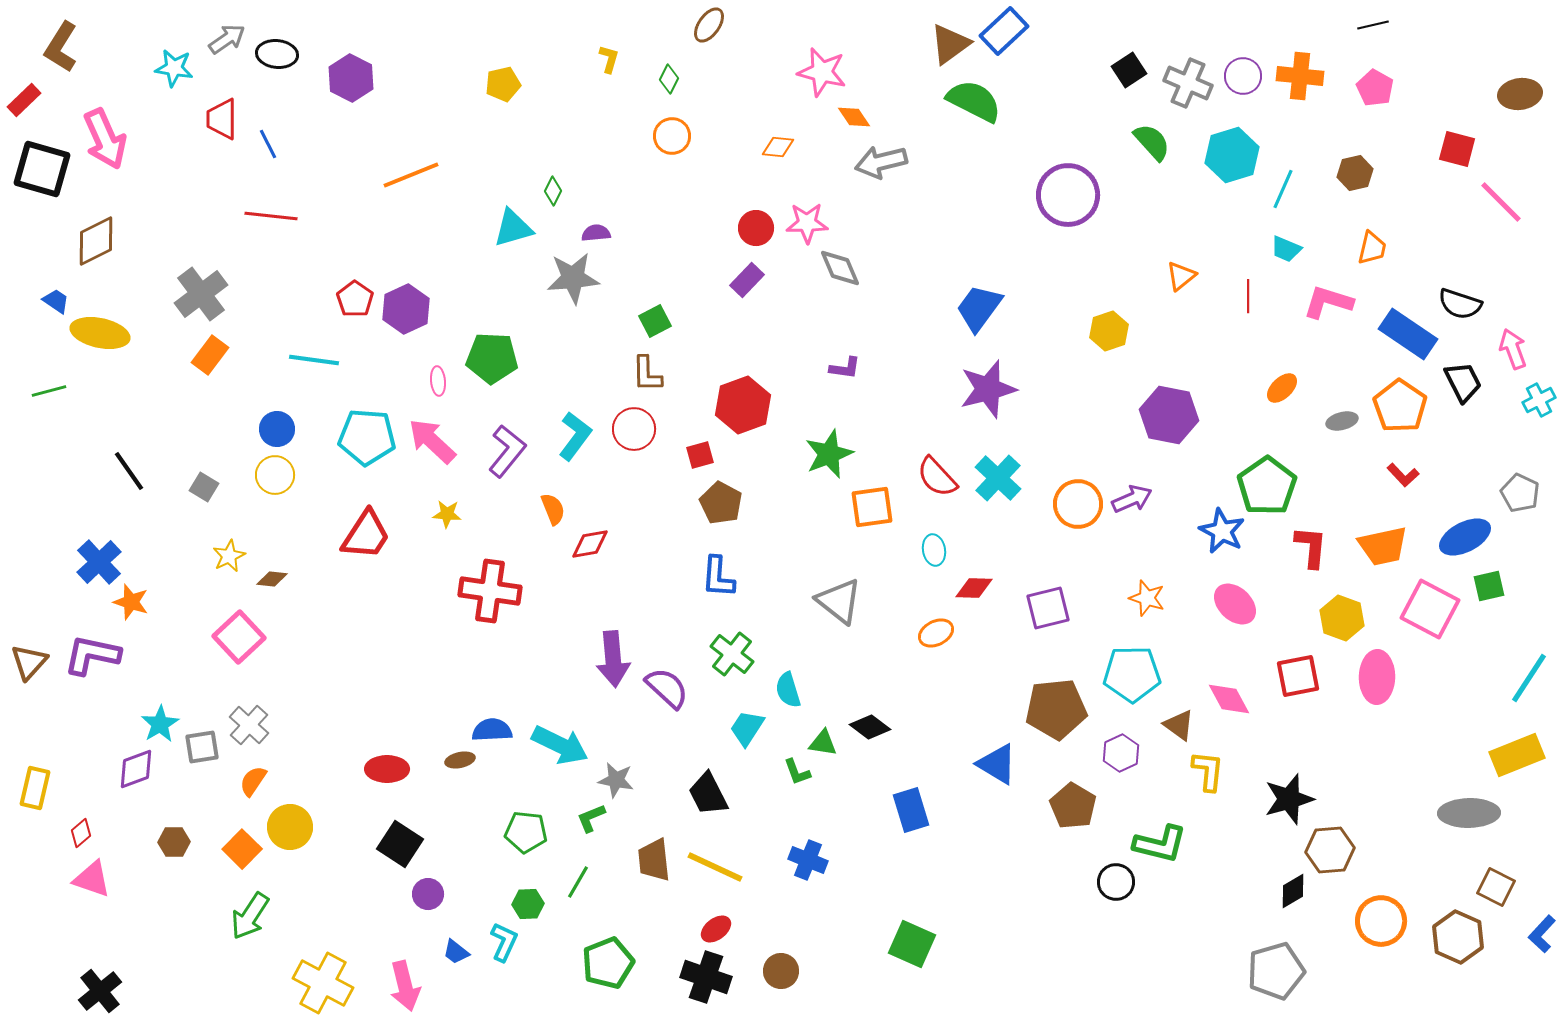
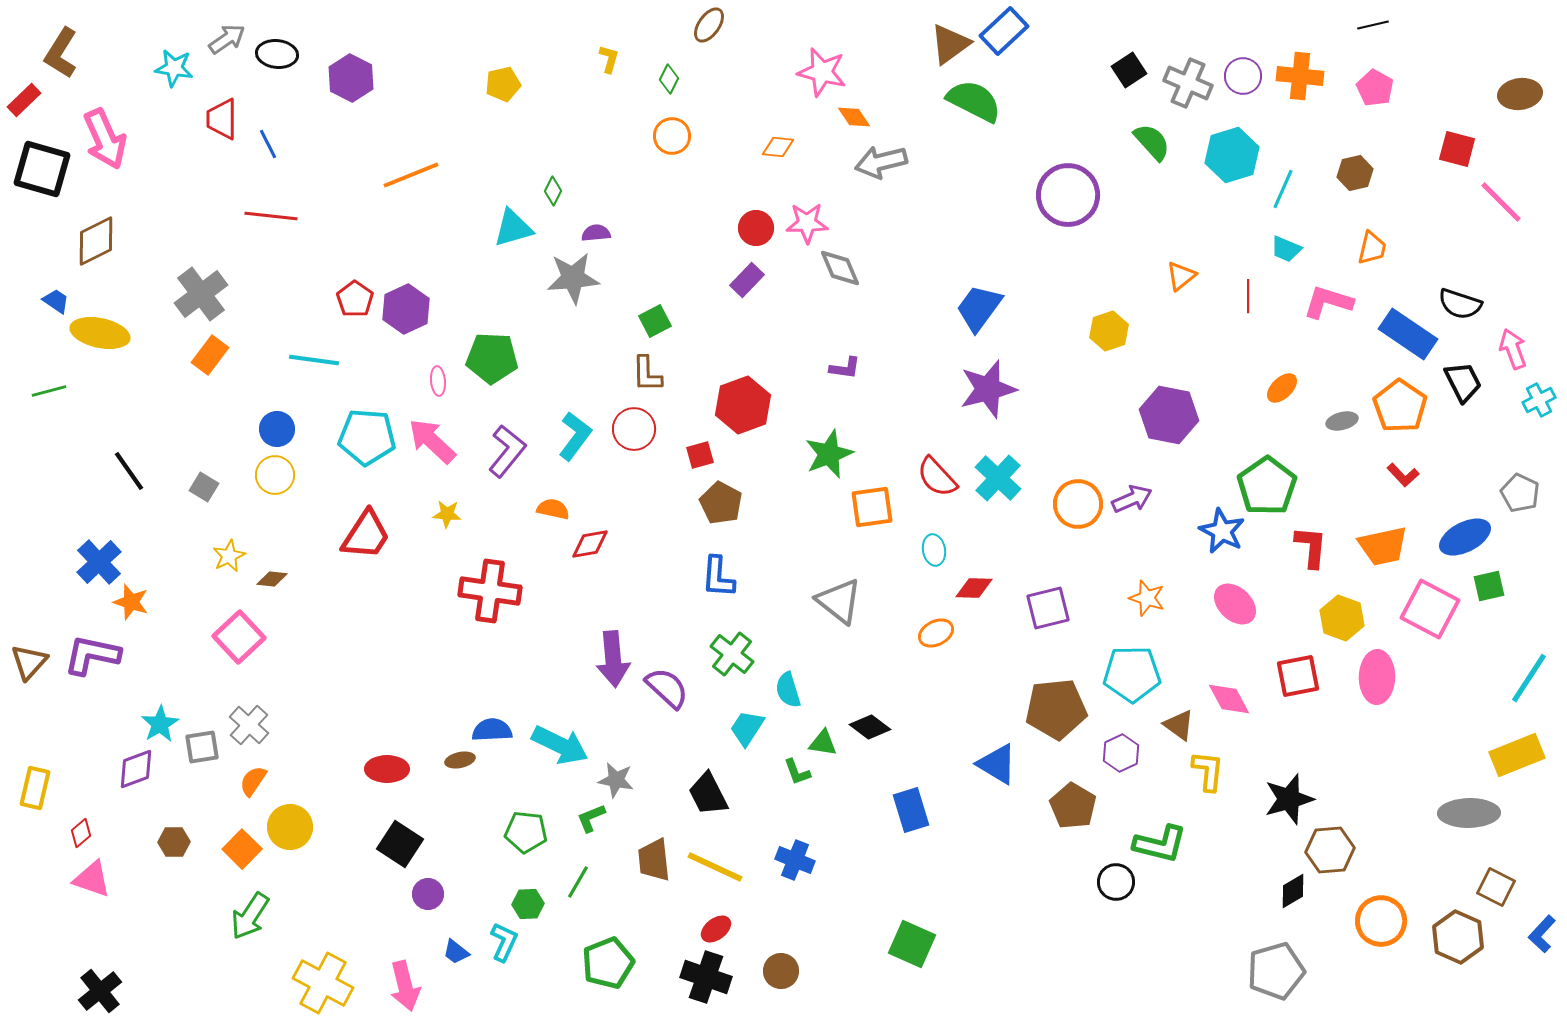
brown L-shape at (61, 47): moved 6 px down
orange semicircle at (553, 509): rotated 56 degrees counterclockwise
blue cross at (808, 860): moved 13 px left
